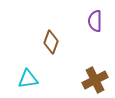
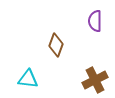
brown diamond: moved 5 px right, 3 px down
cyan triangle: rotated 15 degrees clockwise
